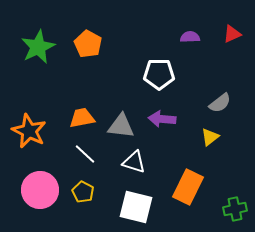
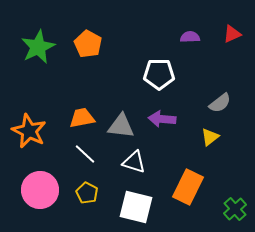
yellow pentagon: moved 4 px right, 1 px down
green cross: rotated 30 degrees counterclockwise
